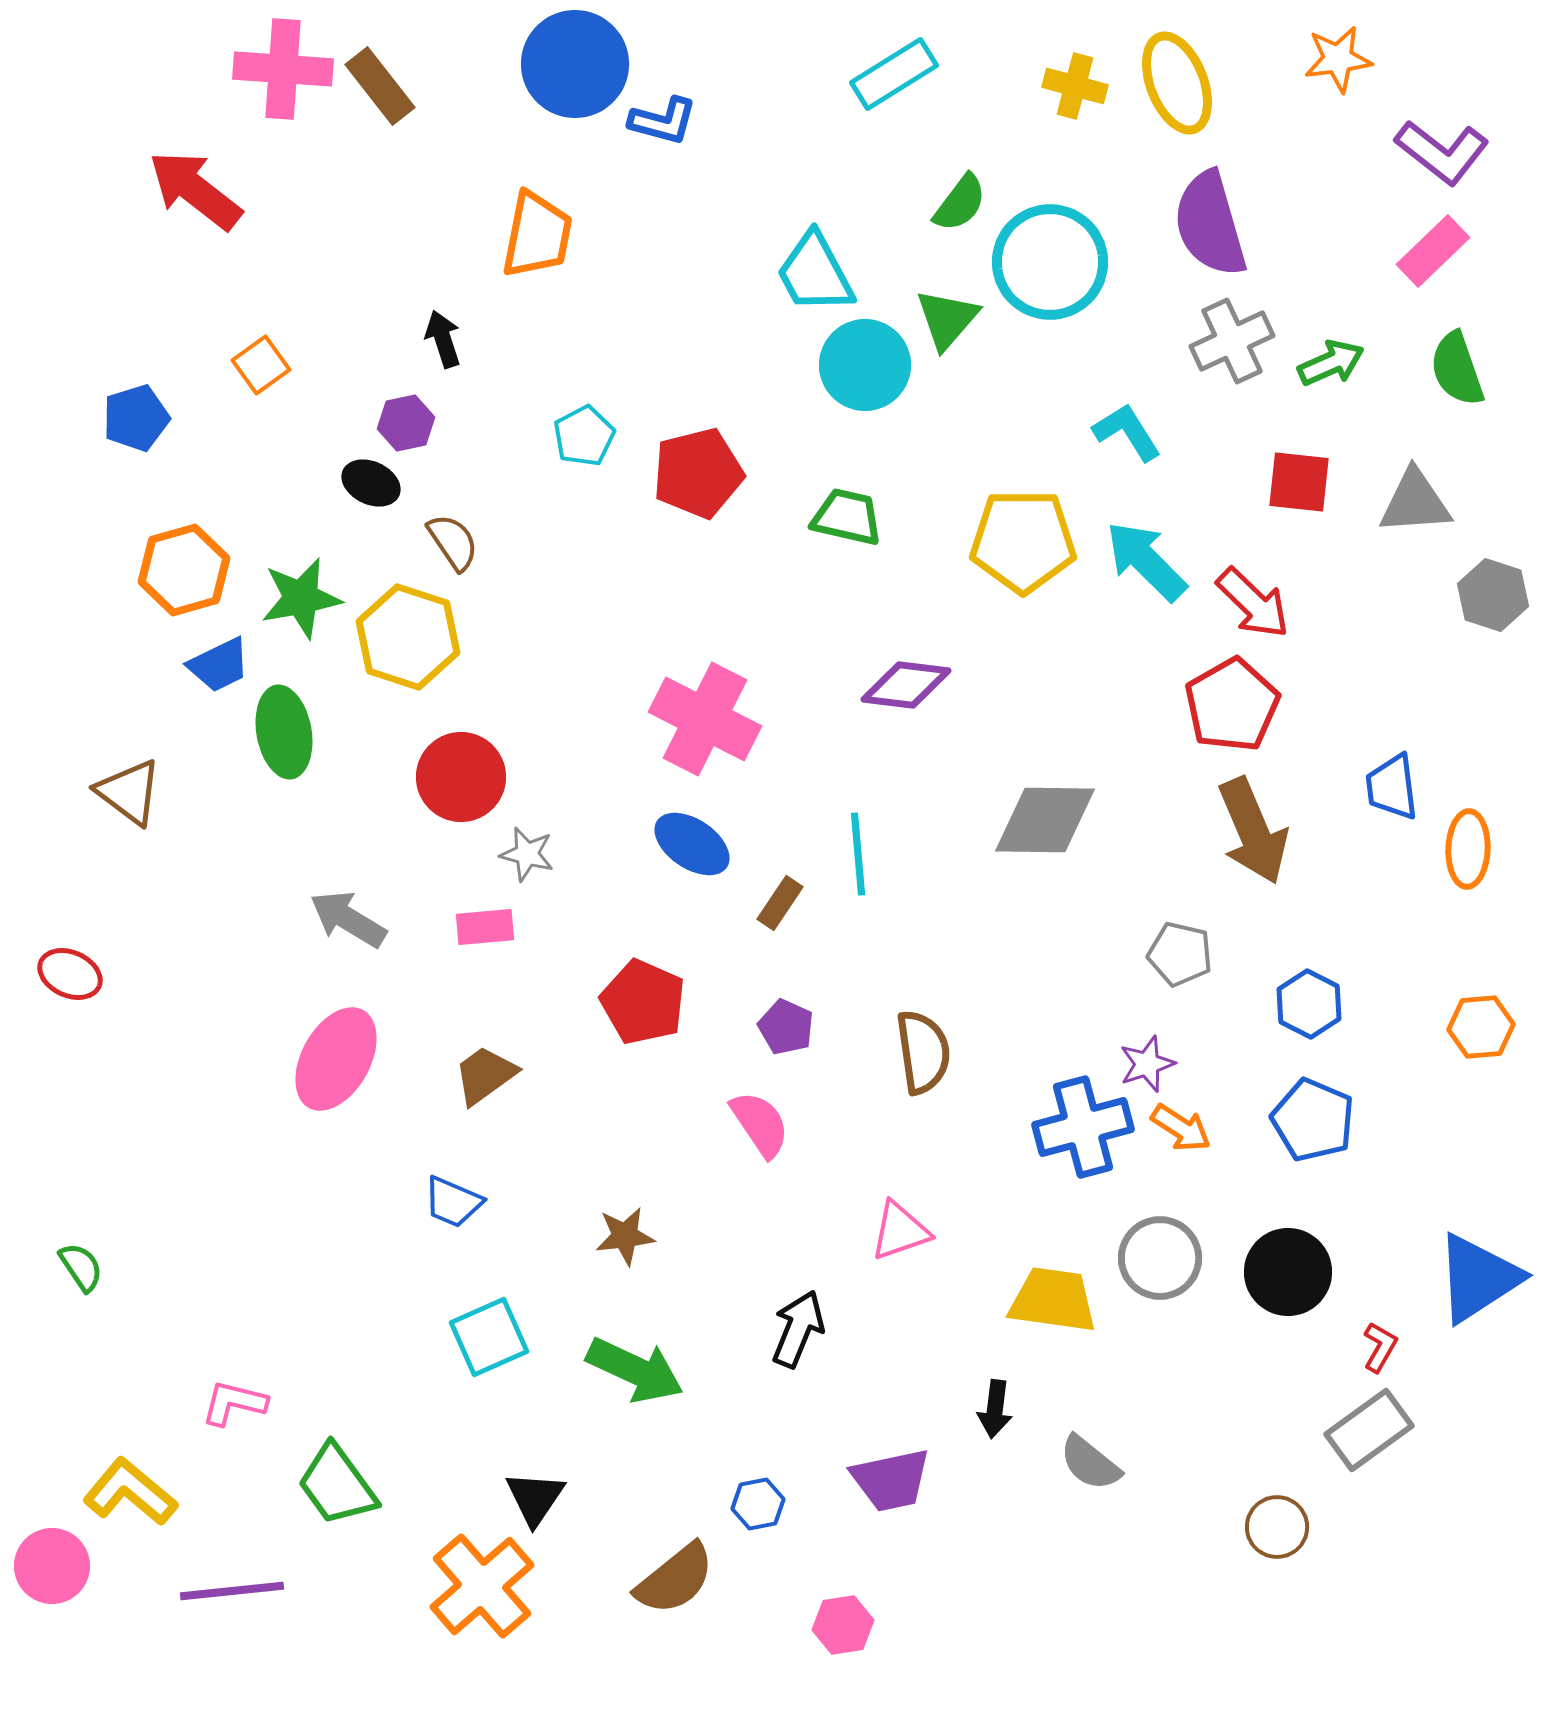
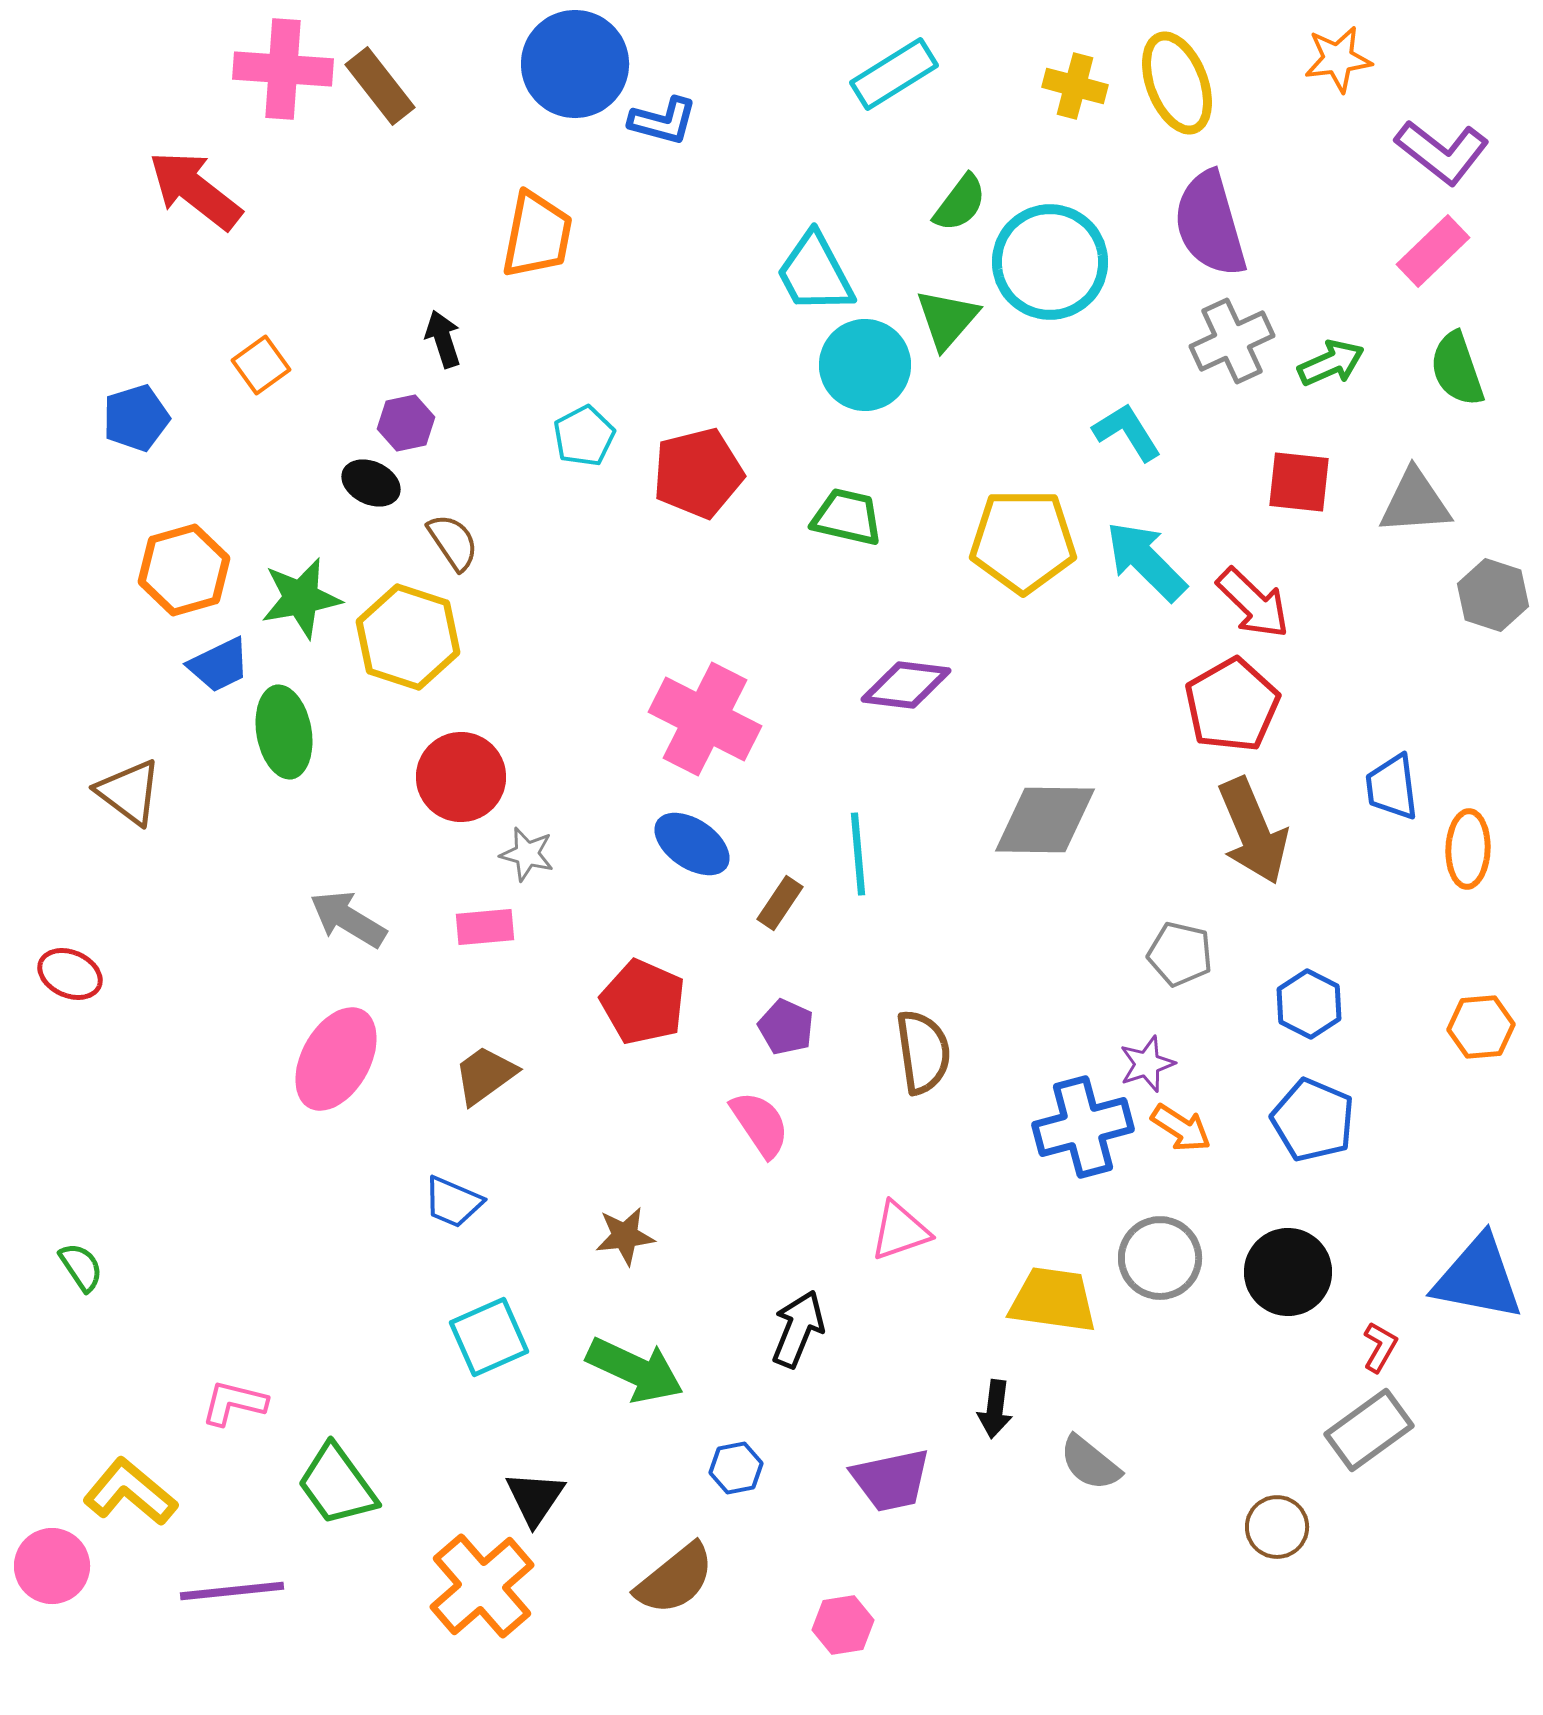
blue triangle at (1478, 1278): rotated 44 degrees clockwise
blue hexagon at (758, 1504): moved 22 px left, 36 px up
